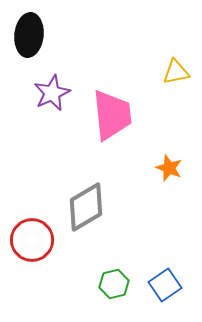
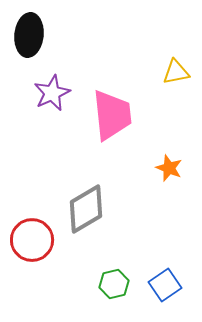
gray diamond: moved 2 px down
